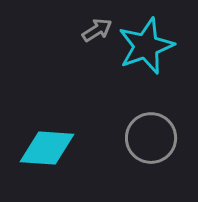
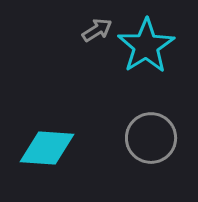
cyan star: rotated 12 degrees counterclockwise
